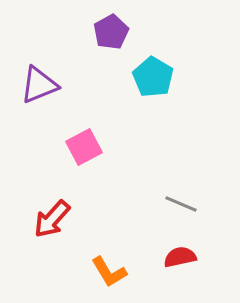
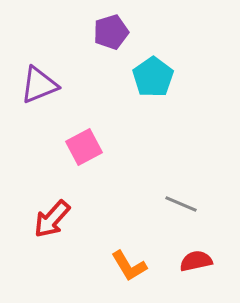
purple pentagon: rotated 12 degrees clockwise
cyan pentagon: rotated 6 degrees clockwise
red semicircle: moved 16 px right, 4 px down
orange L-shape: moved 20 px right, 6 px up
